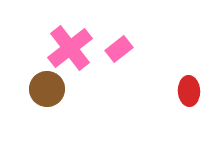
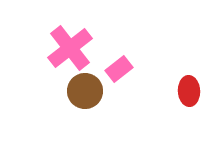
pink rectangle: moved 20 px down
brown circle: moved 38 px right, 2 px down
